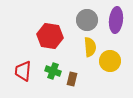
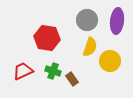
purple ellipse: moved 1 px right, 1 px down
red hexagon: moved 3 px left, 2 px down
yellow semicircle: rotated 24 degrees clockwise
red trapezoid: rotated 60 degrees clockwise
brown rectangle: rotated 48 degrees counterclockwise
